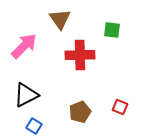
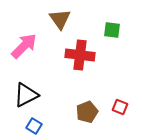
red cross: rotated 8 degrees clockwise
brown pentagon: moved 7 px right
